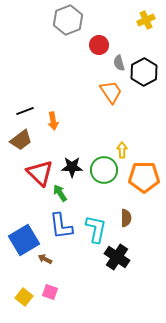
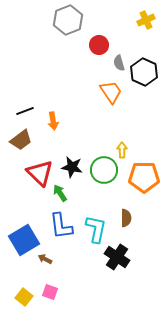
black hexagon: rotated 8 degrees counterclockwise
black star: rotated 10 degrees clockwise
